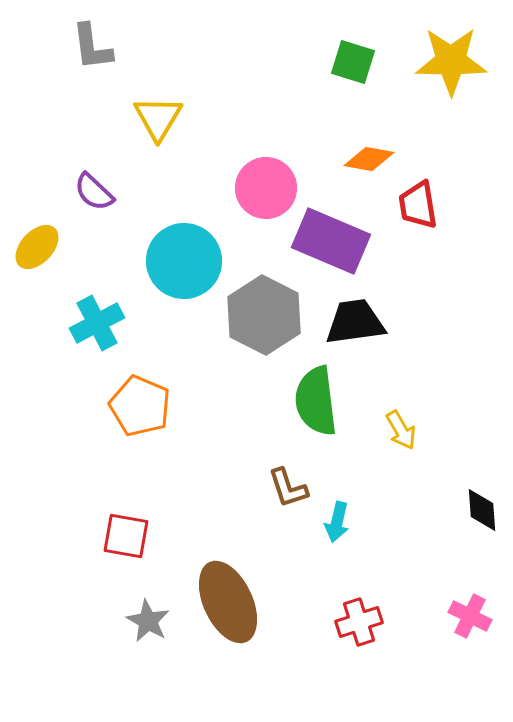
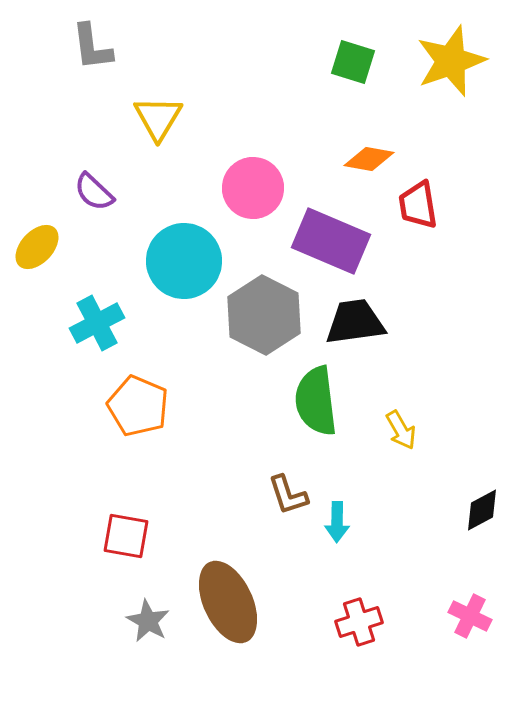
yellow star: rotated 20 degrees counterclockwise
pink circle: moved 13 px left
orange pentagon: moved 2 px left
brown L-shape: moved 7 px down
black diamond: rotated 66 degrees clockwise
cyan arrow: rotated 12 degrees counterclockwise
